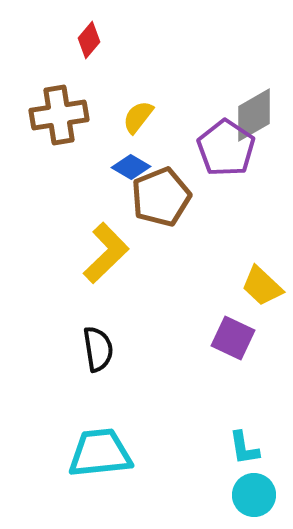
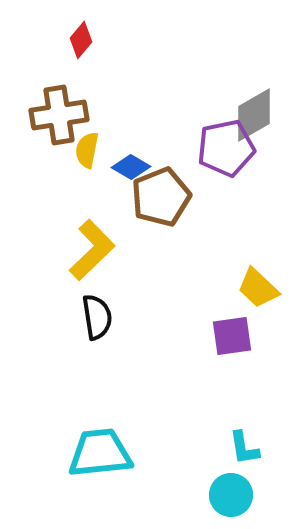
red diamond: moved 8 px left
yellow semicircle: moved 51 px left, 33 px down; rotated 27 degrees counterclockwise
purple pentagon: rotated 26 degrees clockwise
yellow L-shape: moved 14 px left, 3 px up
yellow trapezoid: moved 4 px left, 2 px down
purple square: moved 1 px left, 2 px up; rotated 33 degrees counterclockwise
black semicircle: moved 1 px left, 32 px up
cyan circle: moved 23 px left
